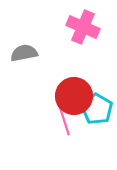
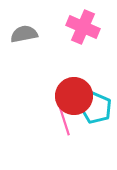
gray semicircle: moved 19 px up
cyan pentagon: moved 1 px left, 1 px up; rotated 8 degrees counterclockwise
